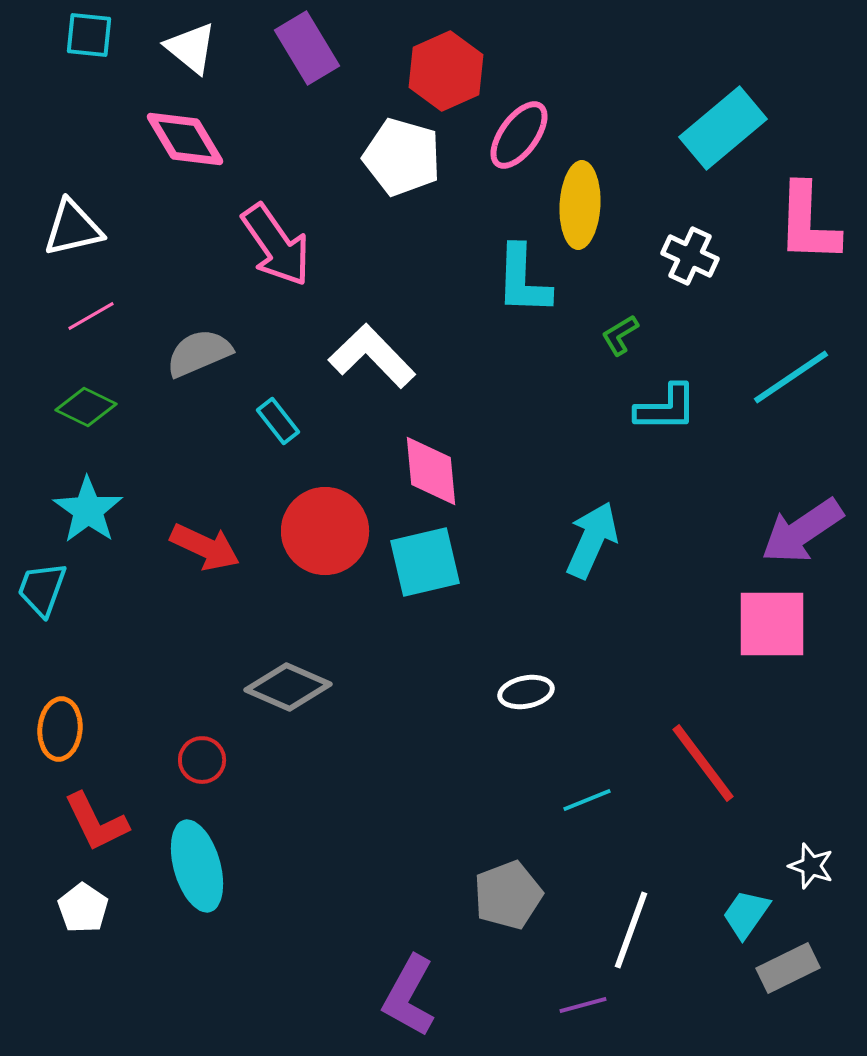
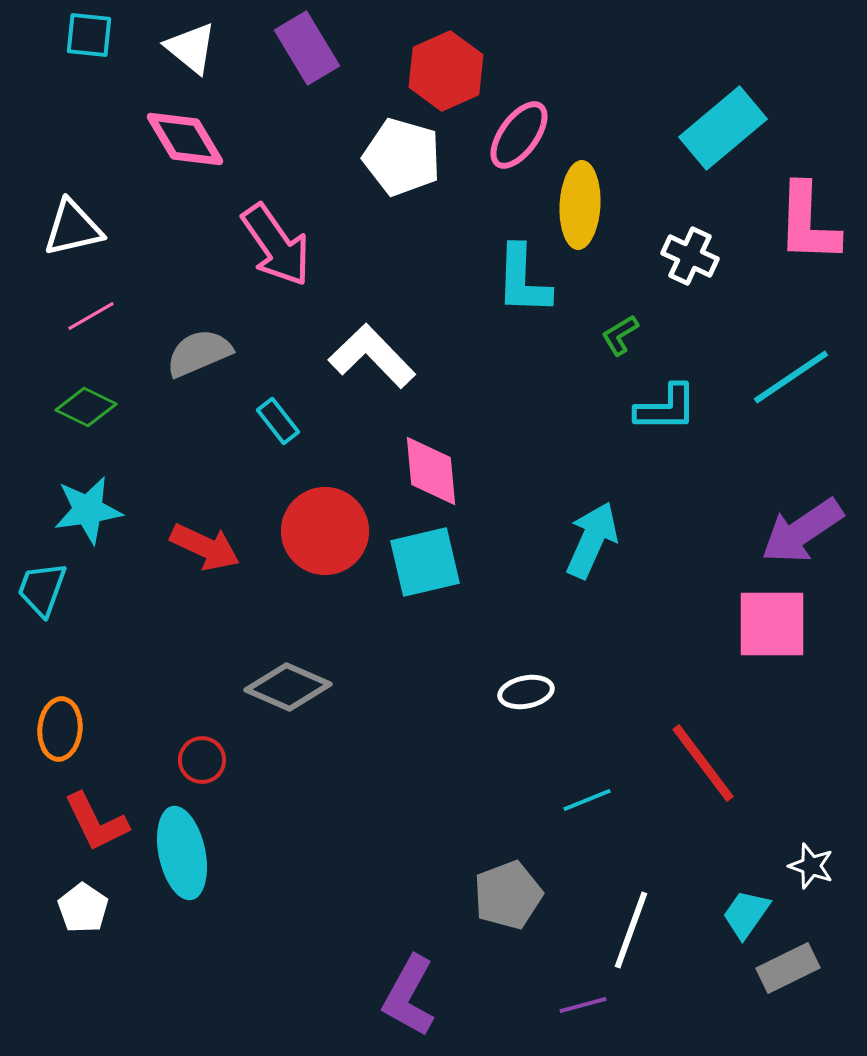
cyan star at (88, 510): rotated 28 degrees clockwise
cyan ellipse at (197, 866): moved 15 px left, 13 px up; rotated 4 degrees clockwise
